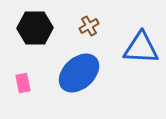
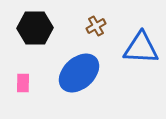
brown cross: moved 7 px right
pink rectangle: rotated 12 degrees clockwise
